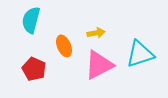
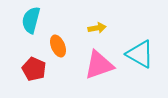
yellow arrow: moved 1 px right, 5 px up
orange ellipse: moved 6 px left
cyan triangle: rotated 48 degrees clockwise
pink triangle: rotated 8 degrees clockwise
